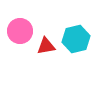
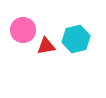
pink circle: moved 3 px right, 1 px up
